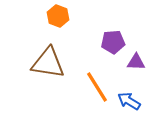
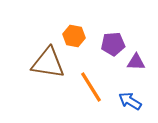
orange hexagon: moved 16 px right, 20 px down; rotated 10 degrees counterclockwise
purple pentagon: moved 2 px down
orange line: moved 6 px left
blue arrow: moved 1 px right
